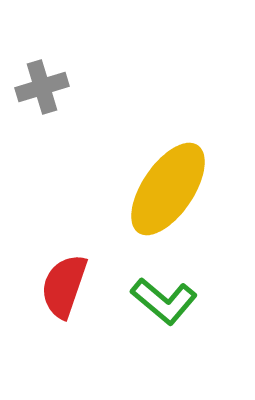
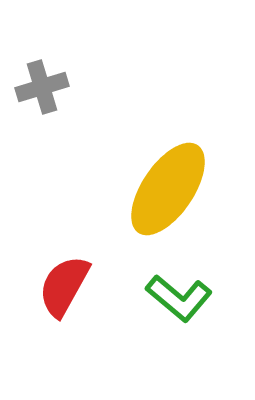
red semicircle: rotated 10 degrees clockwise
green L-shape: moved 15 px right, 3 px up
